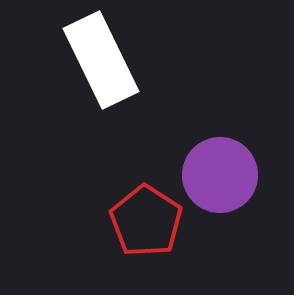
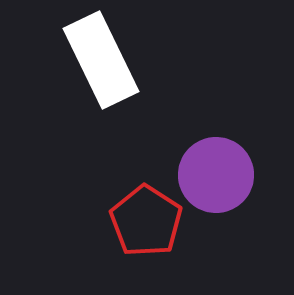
purple circle: moved 4 px left
